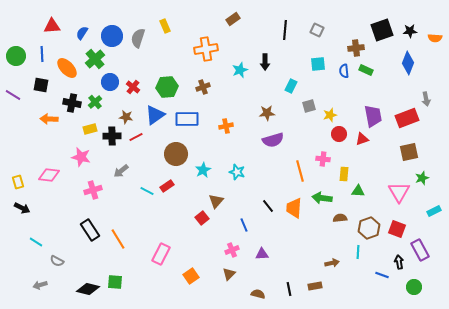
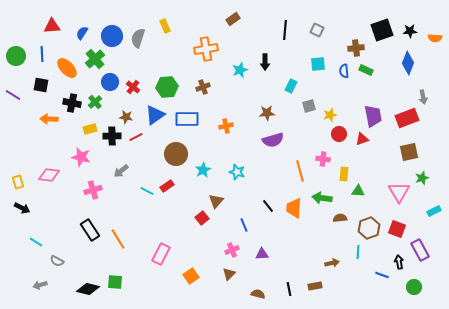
gray arrow at (426, 99): moved 3 px left, 2 px up
